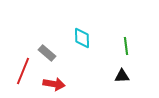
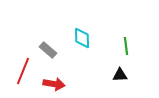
gray rectangle: moved 1 px right, 3 px up
black triangle: moved 2 px left, 1 px up
